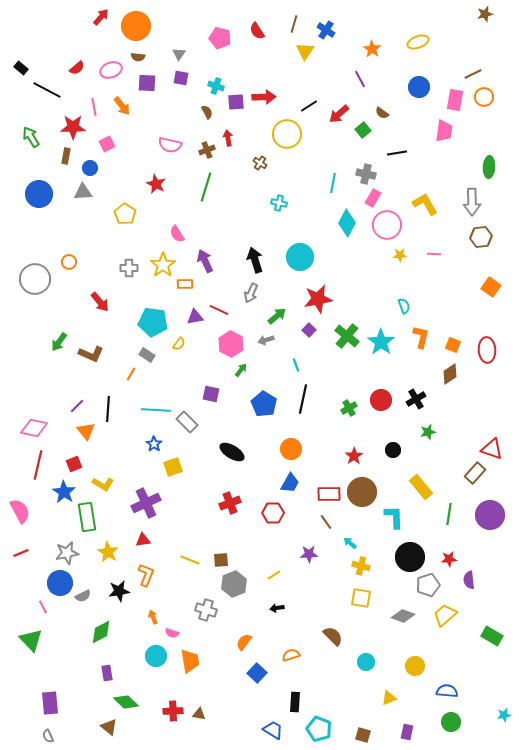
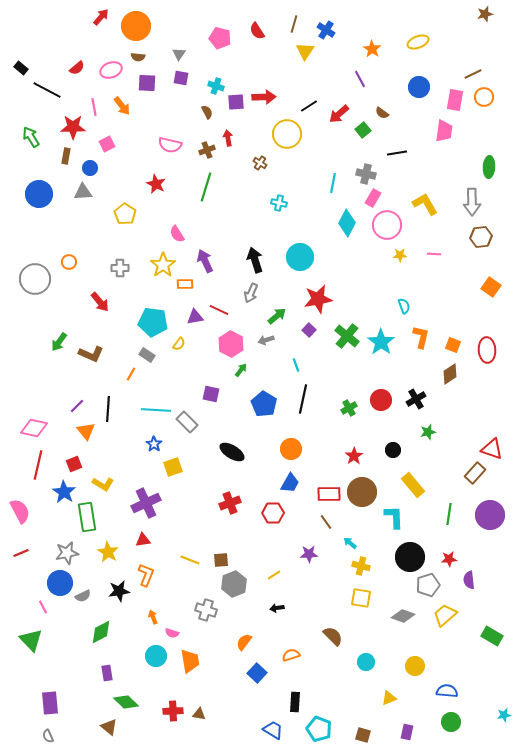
gray cross at (129, 268): moved 9 px left
yellow rectangle at (421, 487): moved 8 px left, 2 px up
